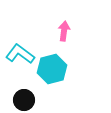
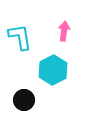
cyan L-shape: moved 17 px up; rotated 44 degrees clockwise
cyan hexagon: moved 1 px right, 1 px down; rotated 12 degrees counterclockwise
